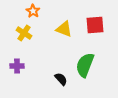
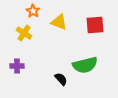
yellow triangle: moved 5 px left, 7 px up
green semicircle: rotated 125 degrees counterclockwise
